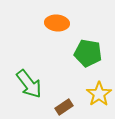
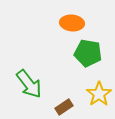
orange ellipse: moved 15 px right
